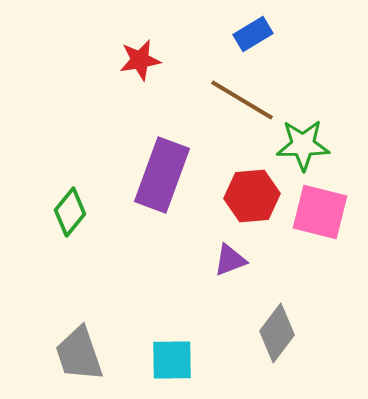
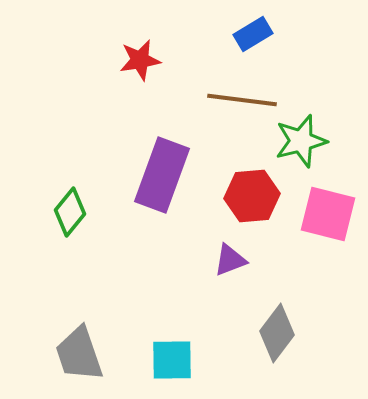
brown line: rotated 24 degrees counterclockwise
green star: moved 2 px left, 4 px up; rotated 14 degrees counterclockwise
pink square: moved 8 px right, 2 px down
